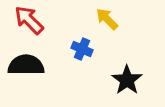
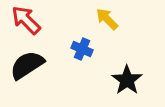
red arrow: moved 3 px left
black semicircle: moved 1 px right; rotated 33 degrees counterclockwise
